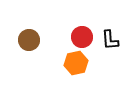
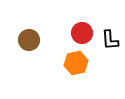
red circle: moved 4 px up
